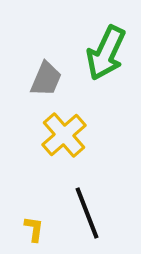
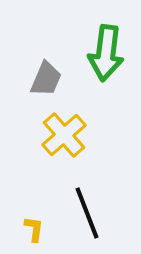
green arrow: rotated 18 degrees counterclockwise
